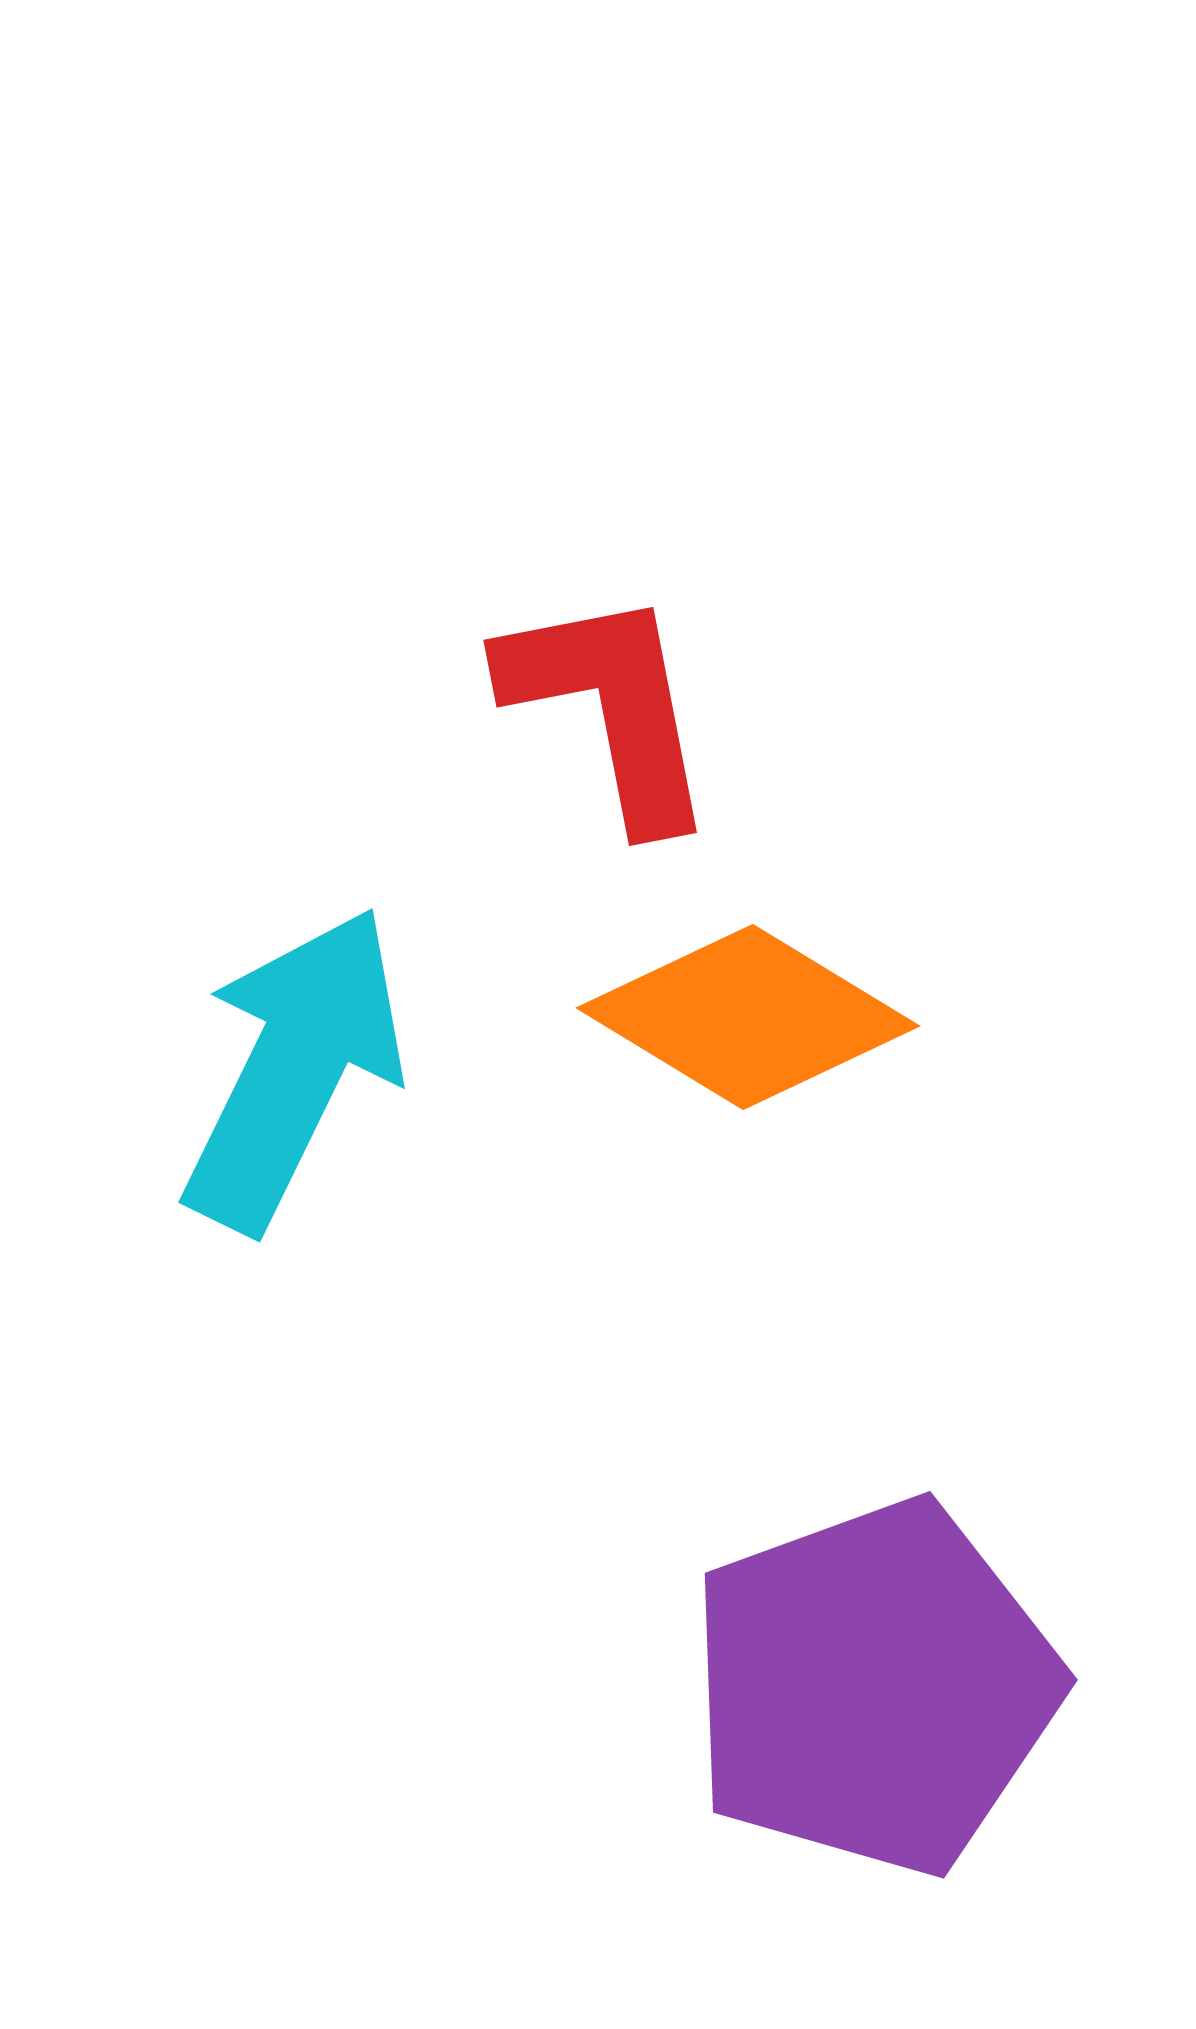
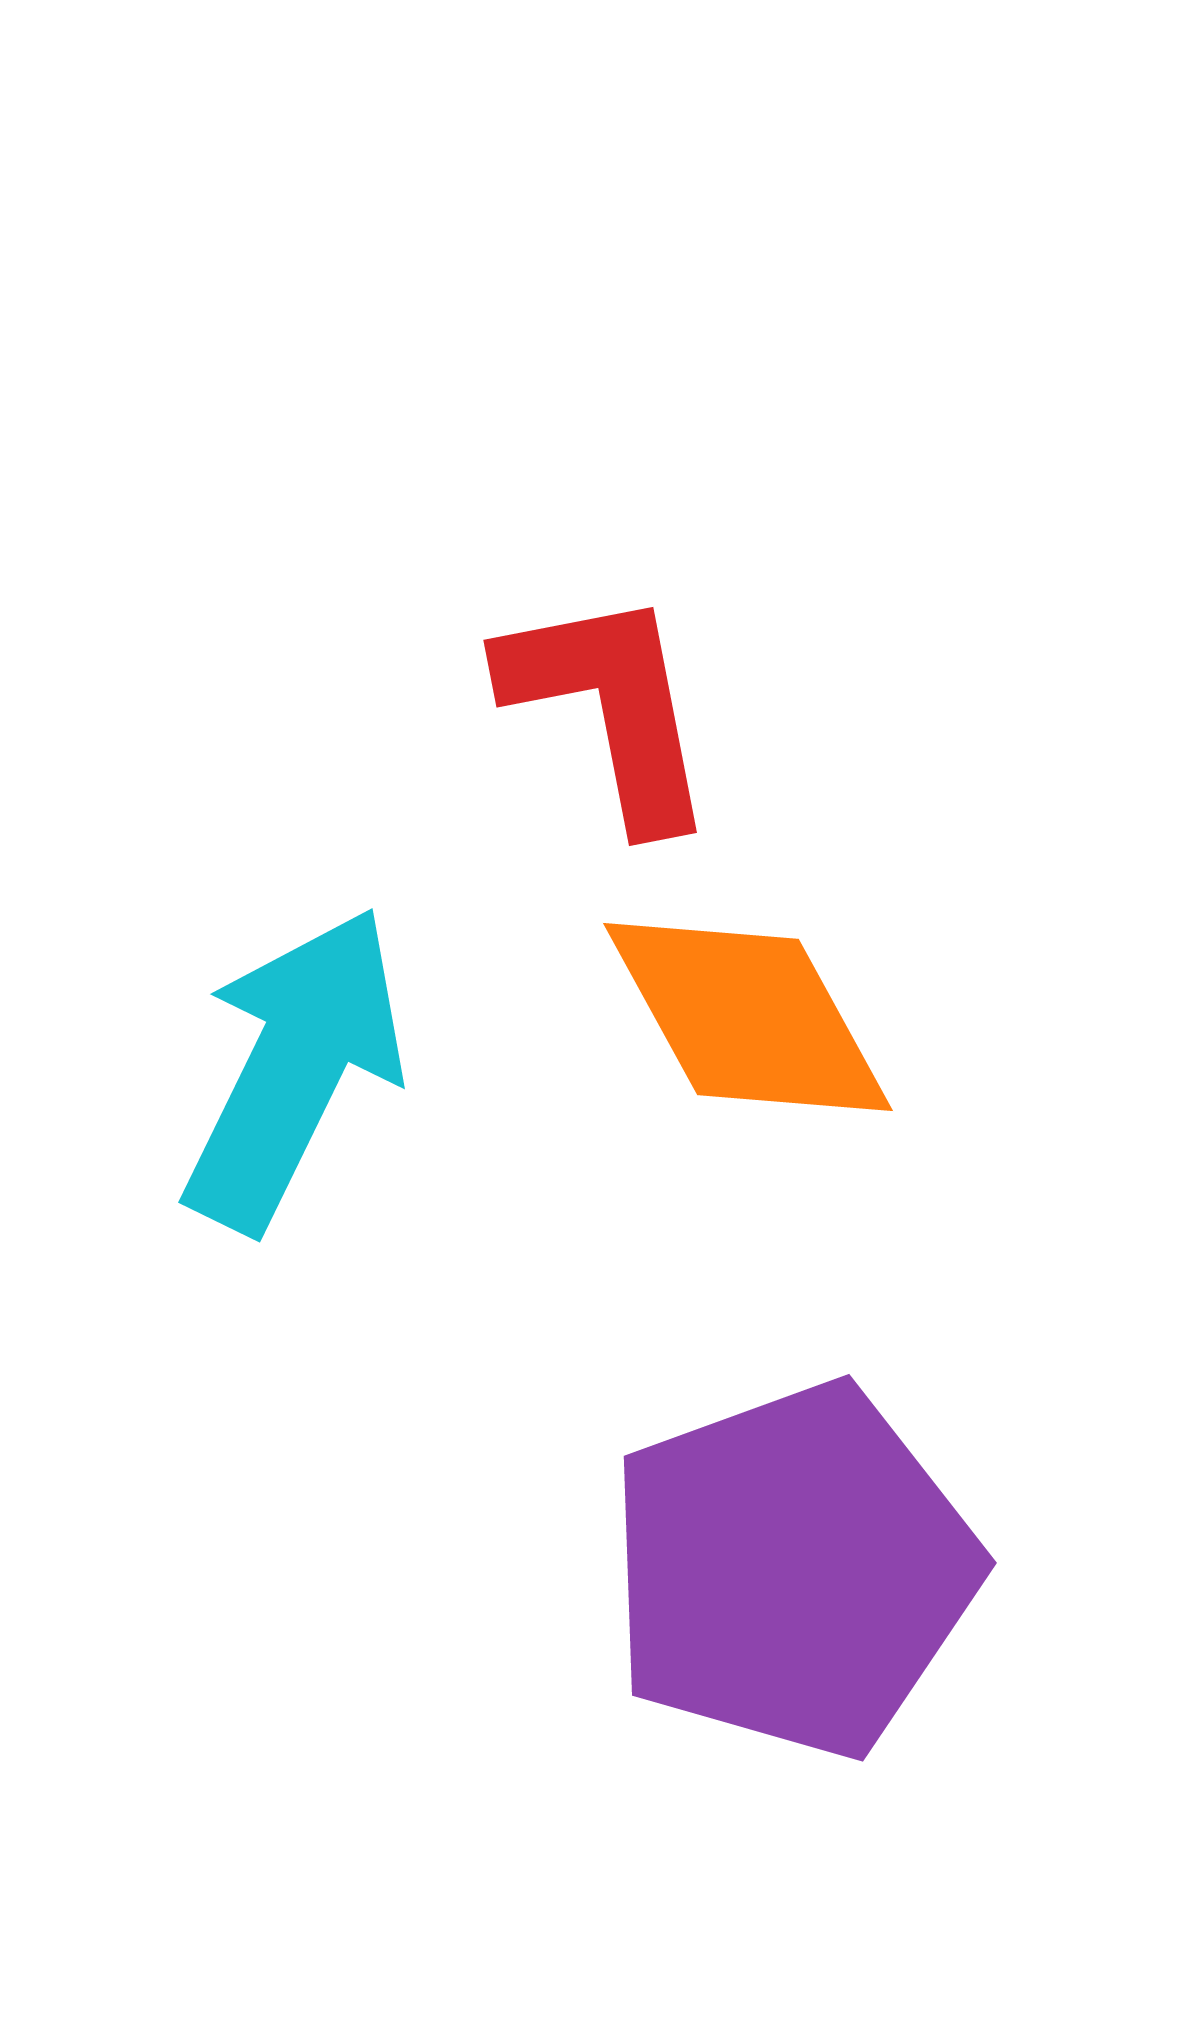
orange diamond: rotated 30 degrees clockwise
purple pentagon: moved 81 px left, 117 px up
